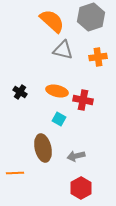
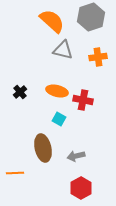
black cross: rotated 16 degrees clockwise
